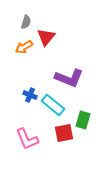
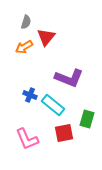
green rectangle: moved 4 px right, 1 px up
